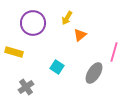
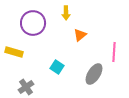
yellow arrow: moved 1 px left, 5 px up; rotated 32 degrees counterclockwise
pink line: rotated 12 degrees counterclockwise
gray ellipse: moved 1 px down
